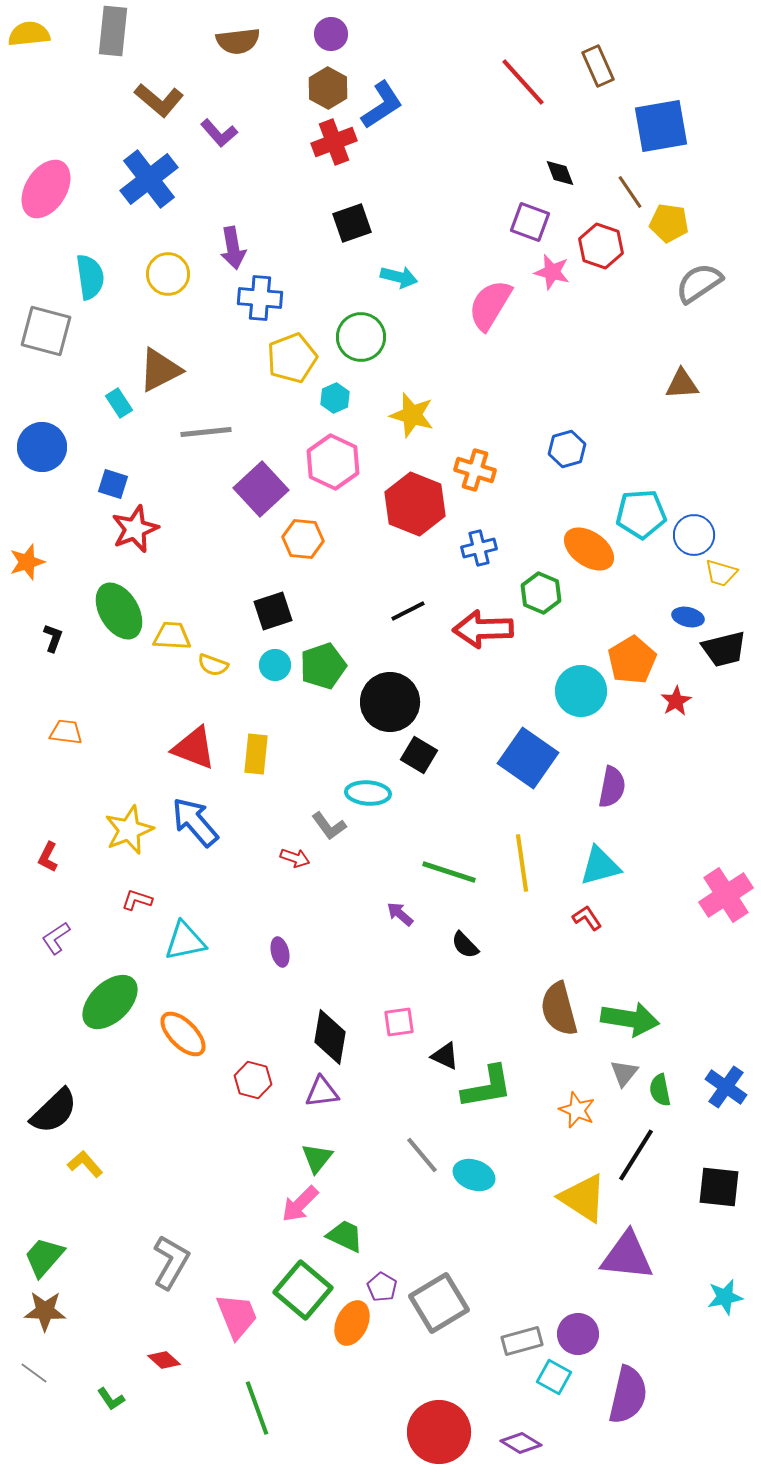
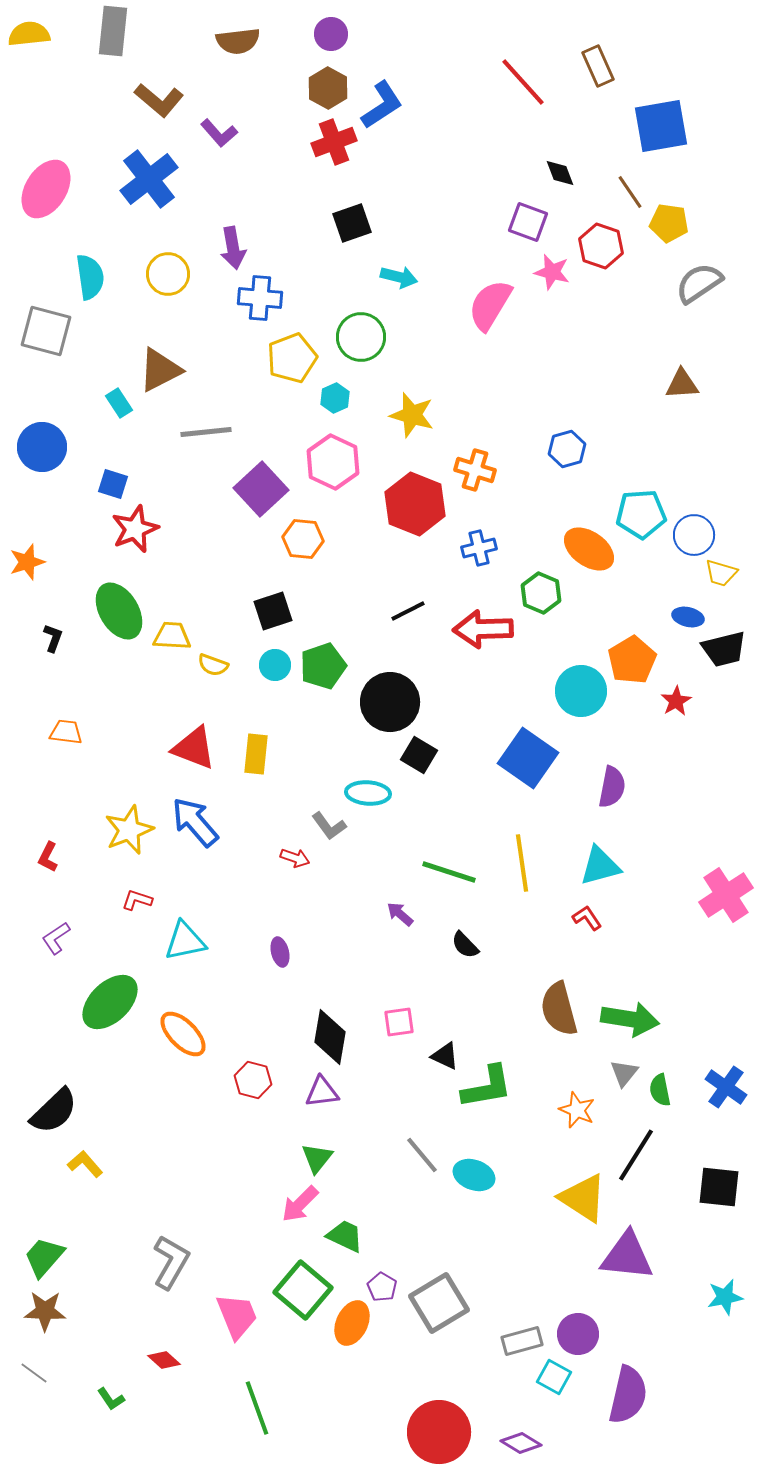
purple square at (530, 222): moved 2 px left
